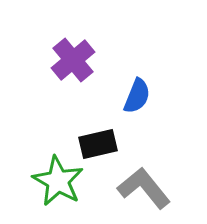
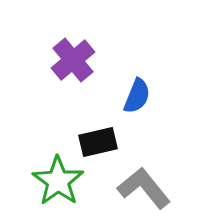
black rectangle: moved 2 px up
green star: rotated 6 degrees clockwise
